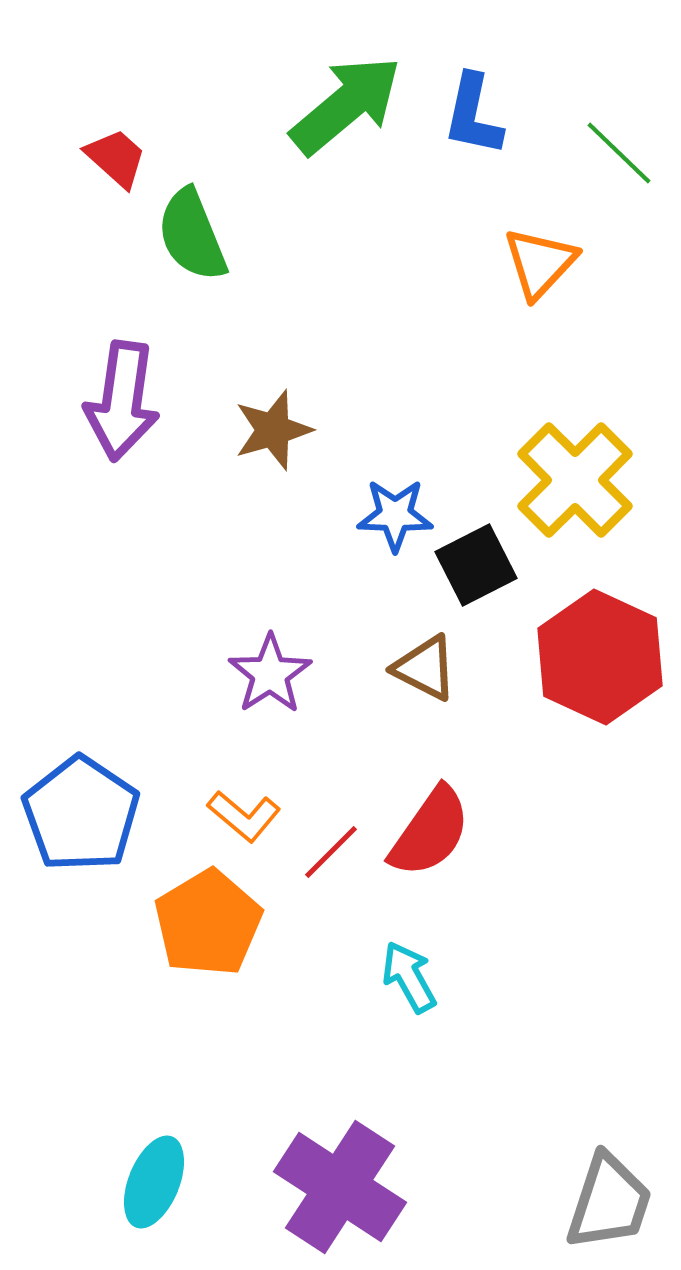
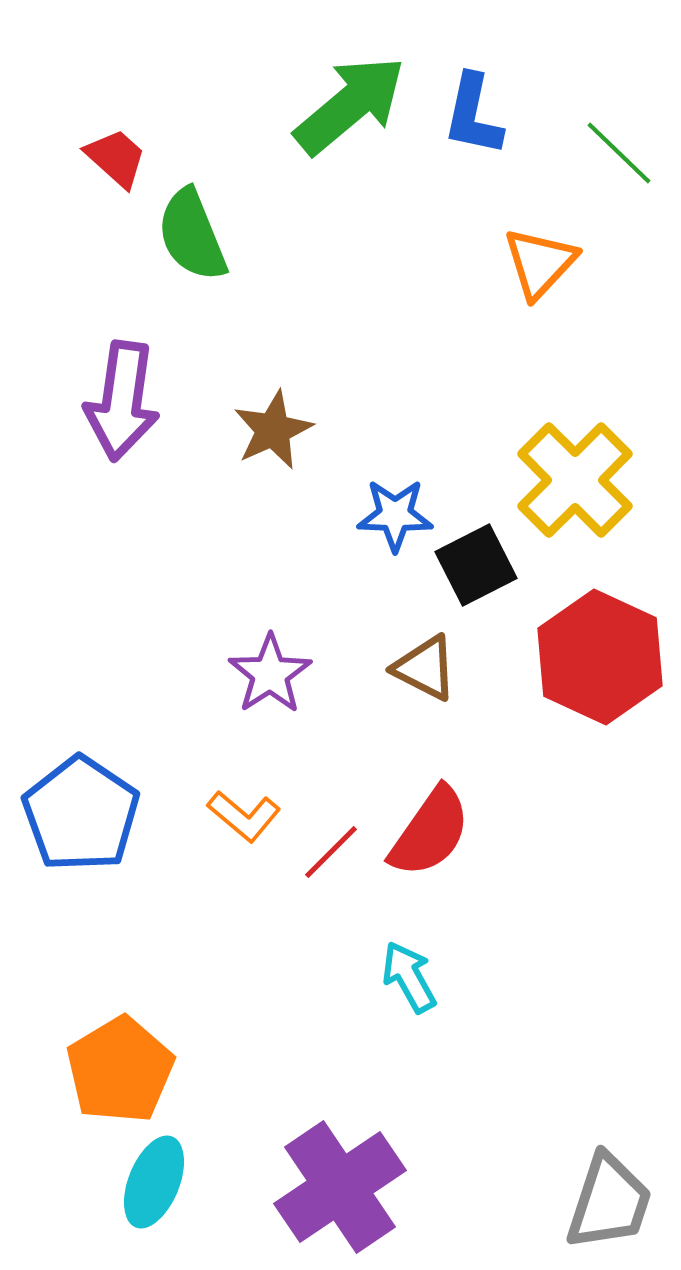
green arrow: moved 4 px right
brown star: rotated 8 degrees counterclockwise
orange pentagon: moved 88 px left, 147 px down
purple cross: rotated 23 degrees clockwise
